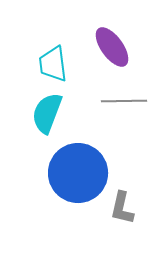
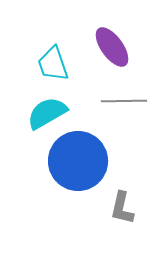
cyan trapezoid: rotated 12 degrees counterclockwise
cyan semicircle: rotated 39 degrees clockwise
blue circle: moved 12 px up
